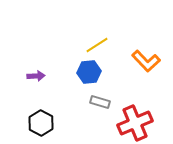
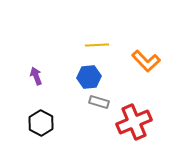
yellow line: rotated 30 degrees clockwise
blue hexagon: moved 5 px down
purple arrow: rotated 108 degrees counterclockwise
gray rectangle: moved 1 px left
red cross: moved 1 px left, 1 px up
